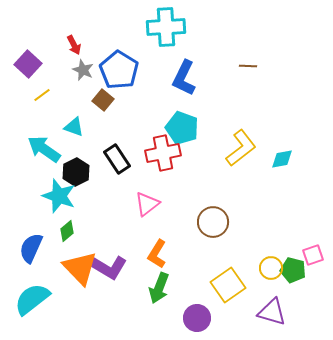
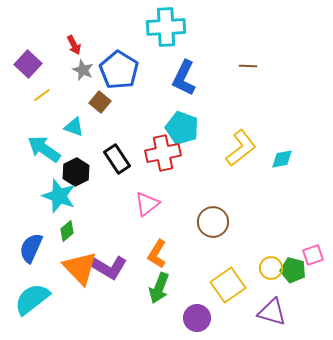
brown square: moved 3 px left, 2 px down
